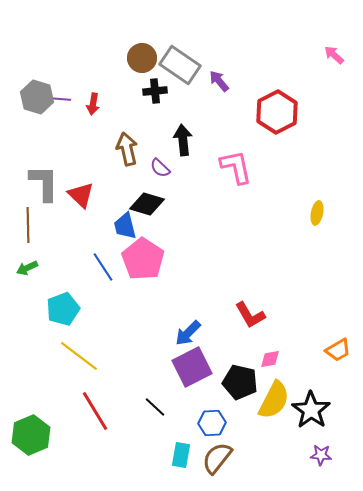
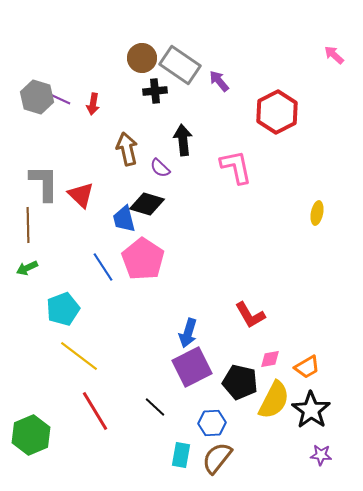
purple line: rotated 20 degrees clockwise
blue trapezoid: moved 1 px left, 7 px up
blue arrow: rotated 28 degrees counterclockwise
orange trapezoid: moved 31 px left, 17 px down
